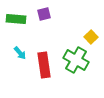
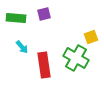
green rectangle: moved 1 px up
yellow square: rotated 24 degrees clockwise
cyan arrow: moved 2 px right, 6 px up
green cross: moved 2 px up
